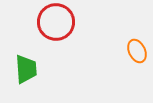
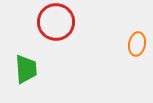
orange ellipse: moved 7 px up; rotated 35 degrees clockwise
